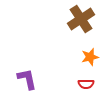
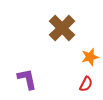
brown cross: moved 19 px left, 9 px down; rotated 12 degrees counterclockwise
red semicircle: rotated 63 degrees counterclockwise
